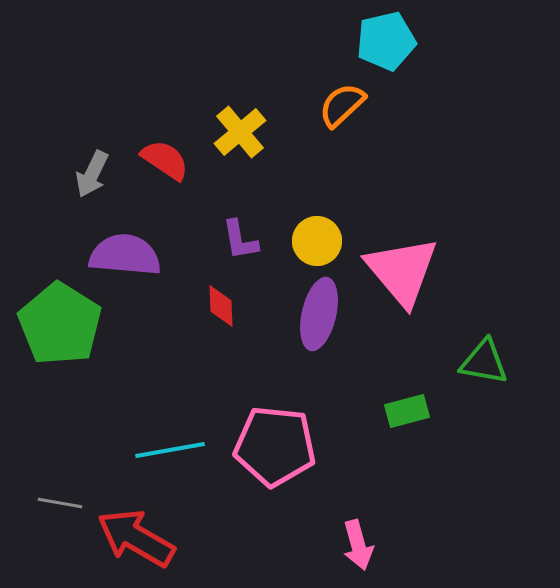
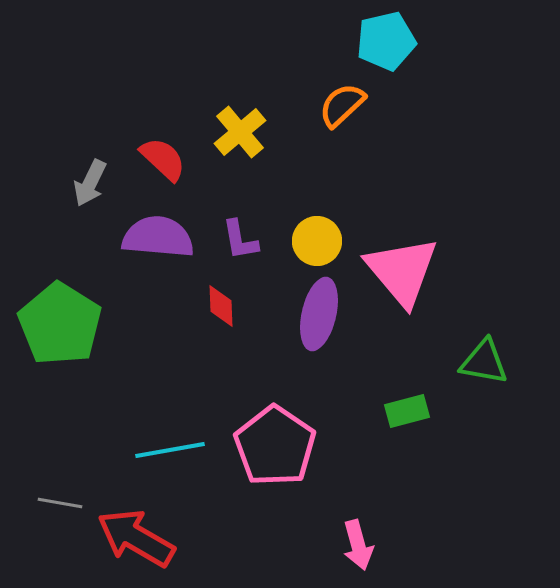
red semicircle: moved 2 px left, 1 px up; rotated 9 degrees clockwise
gray arrow: moved 2 px left, 9 px down
purple semicircle: moved 33 px right, 18 px up
pink pentagon: rotated 28 degrees clockwise
